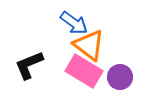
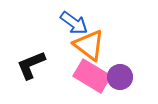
black L-shape: moved 2 px right
pink rectangle: moved 8 px right, 5 px down
